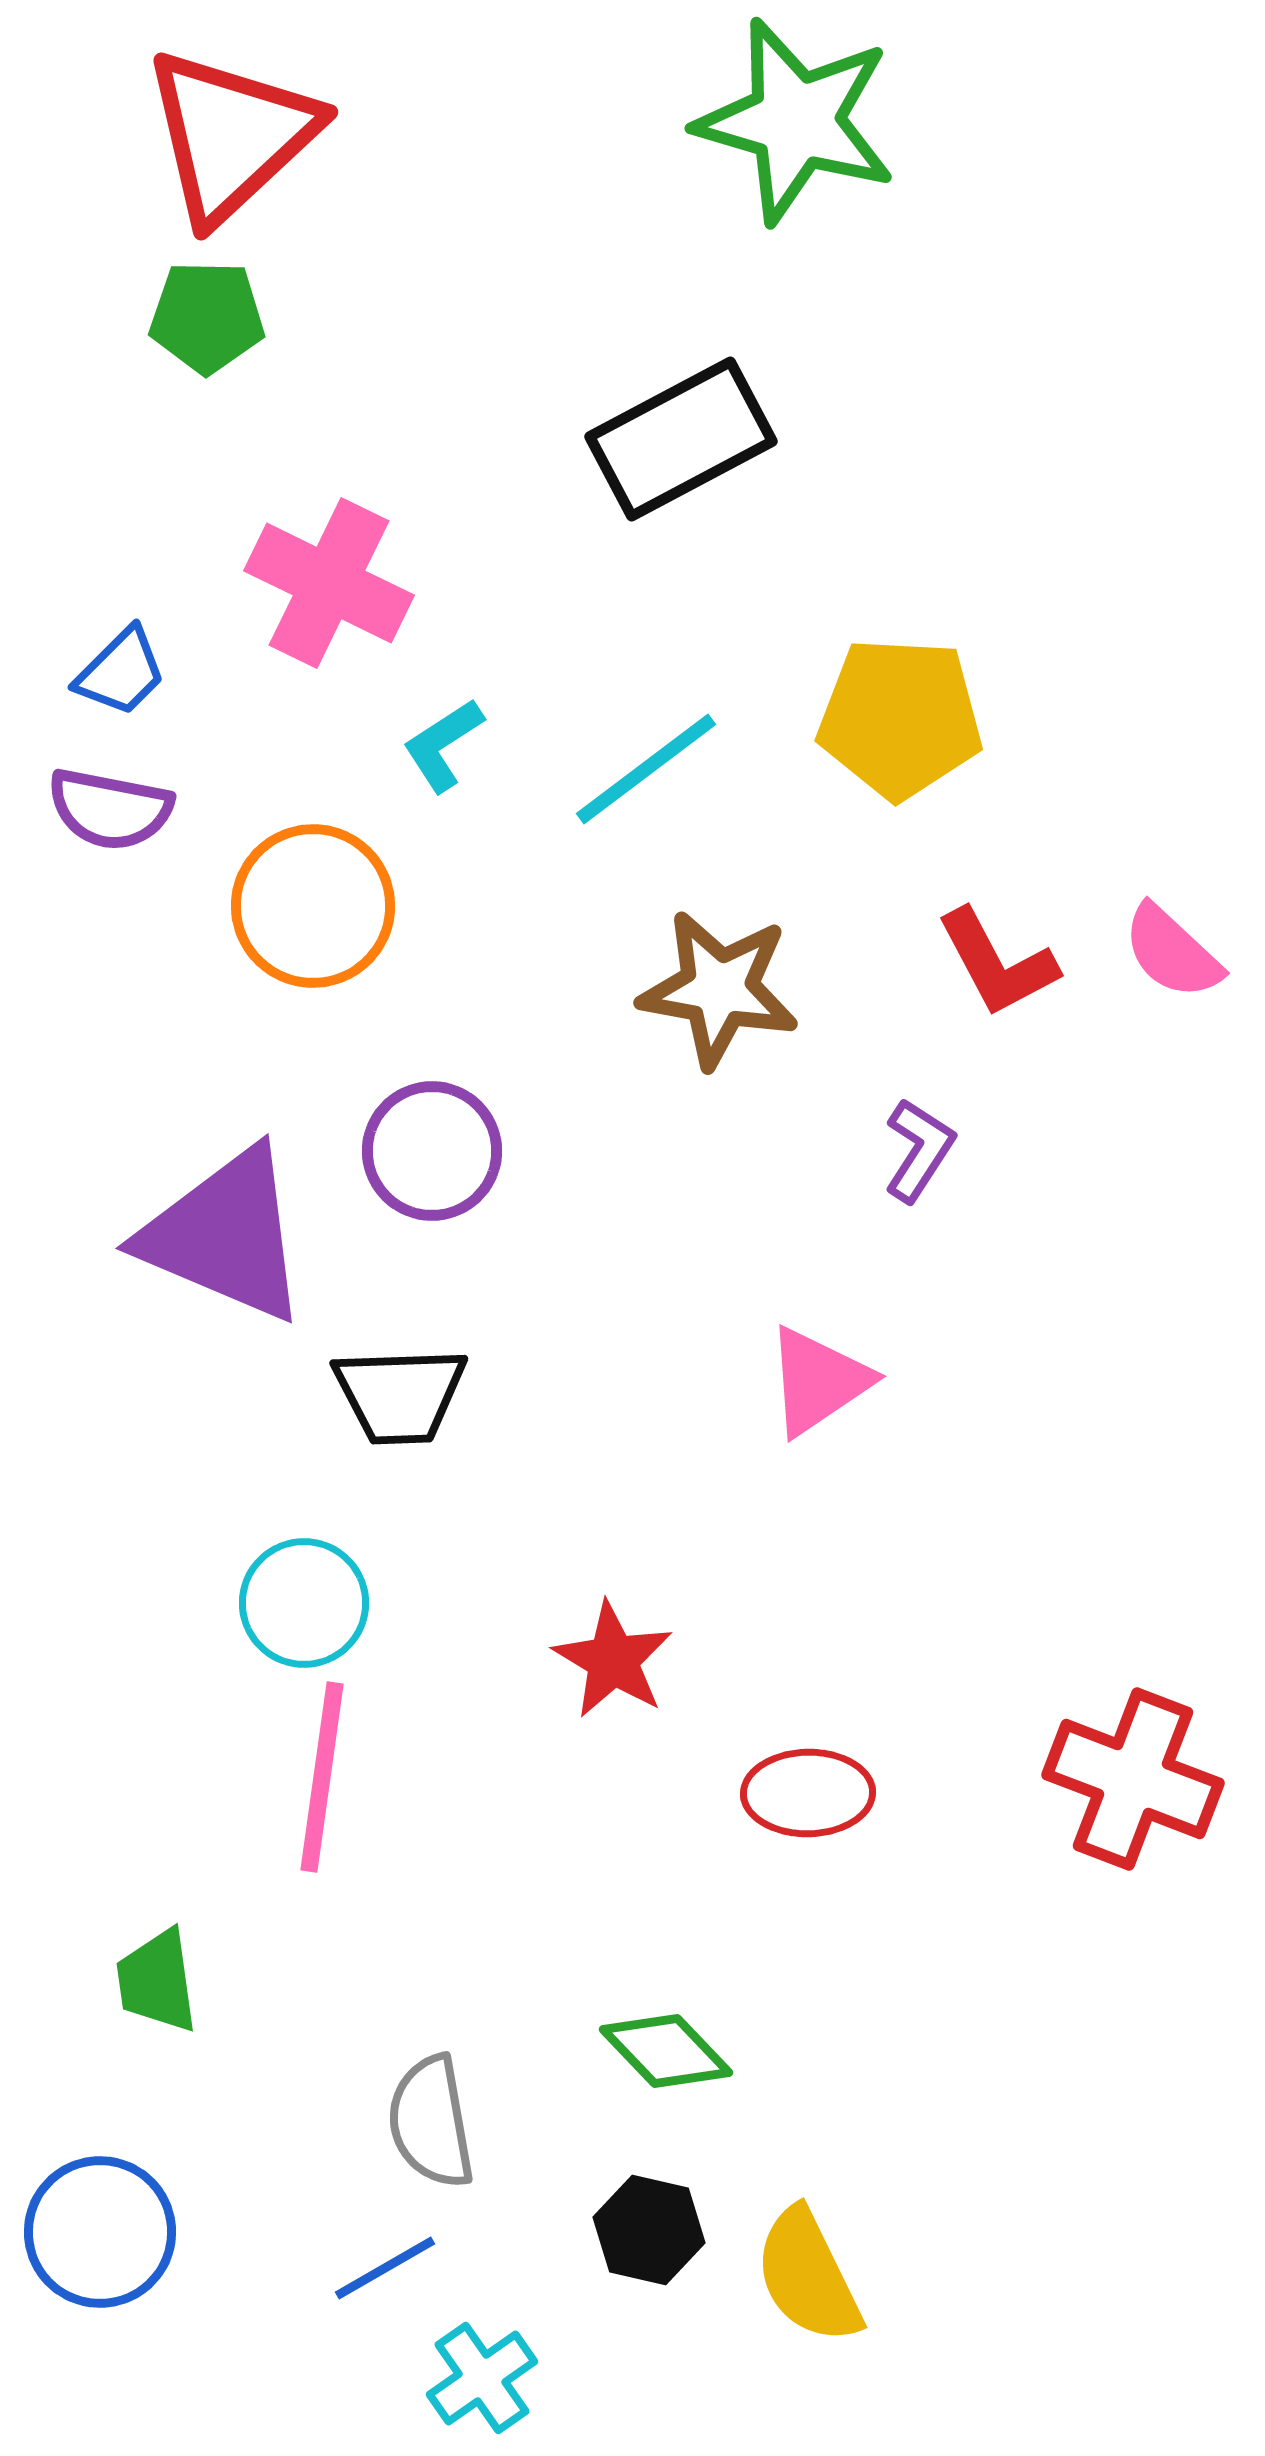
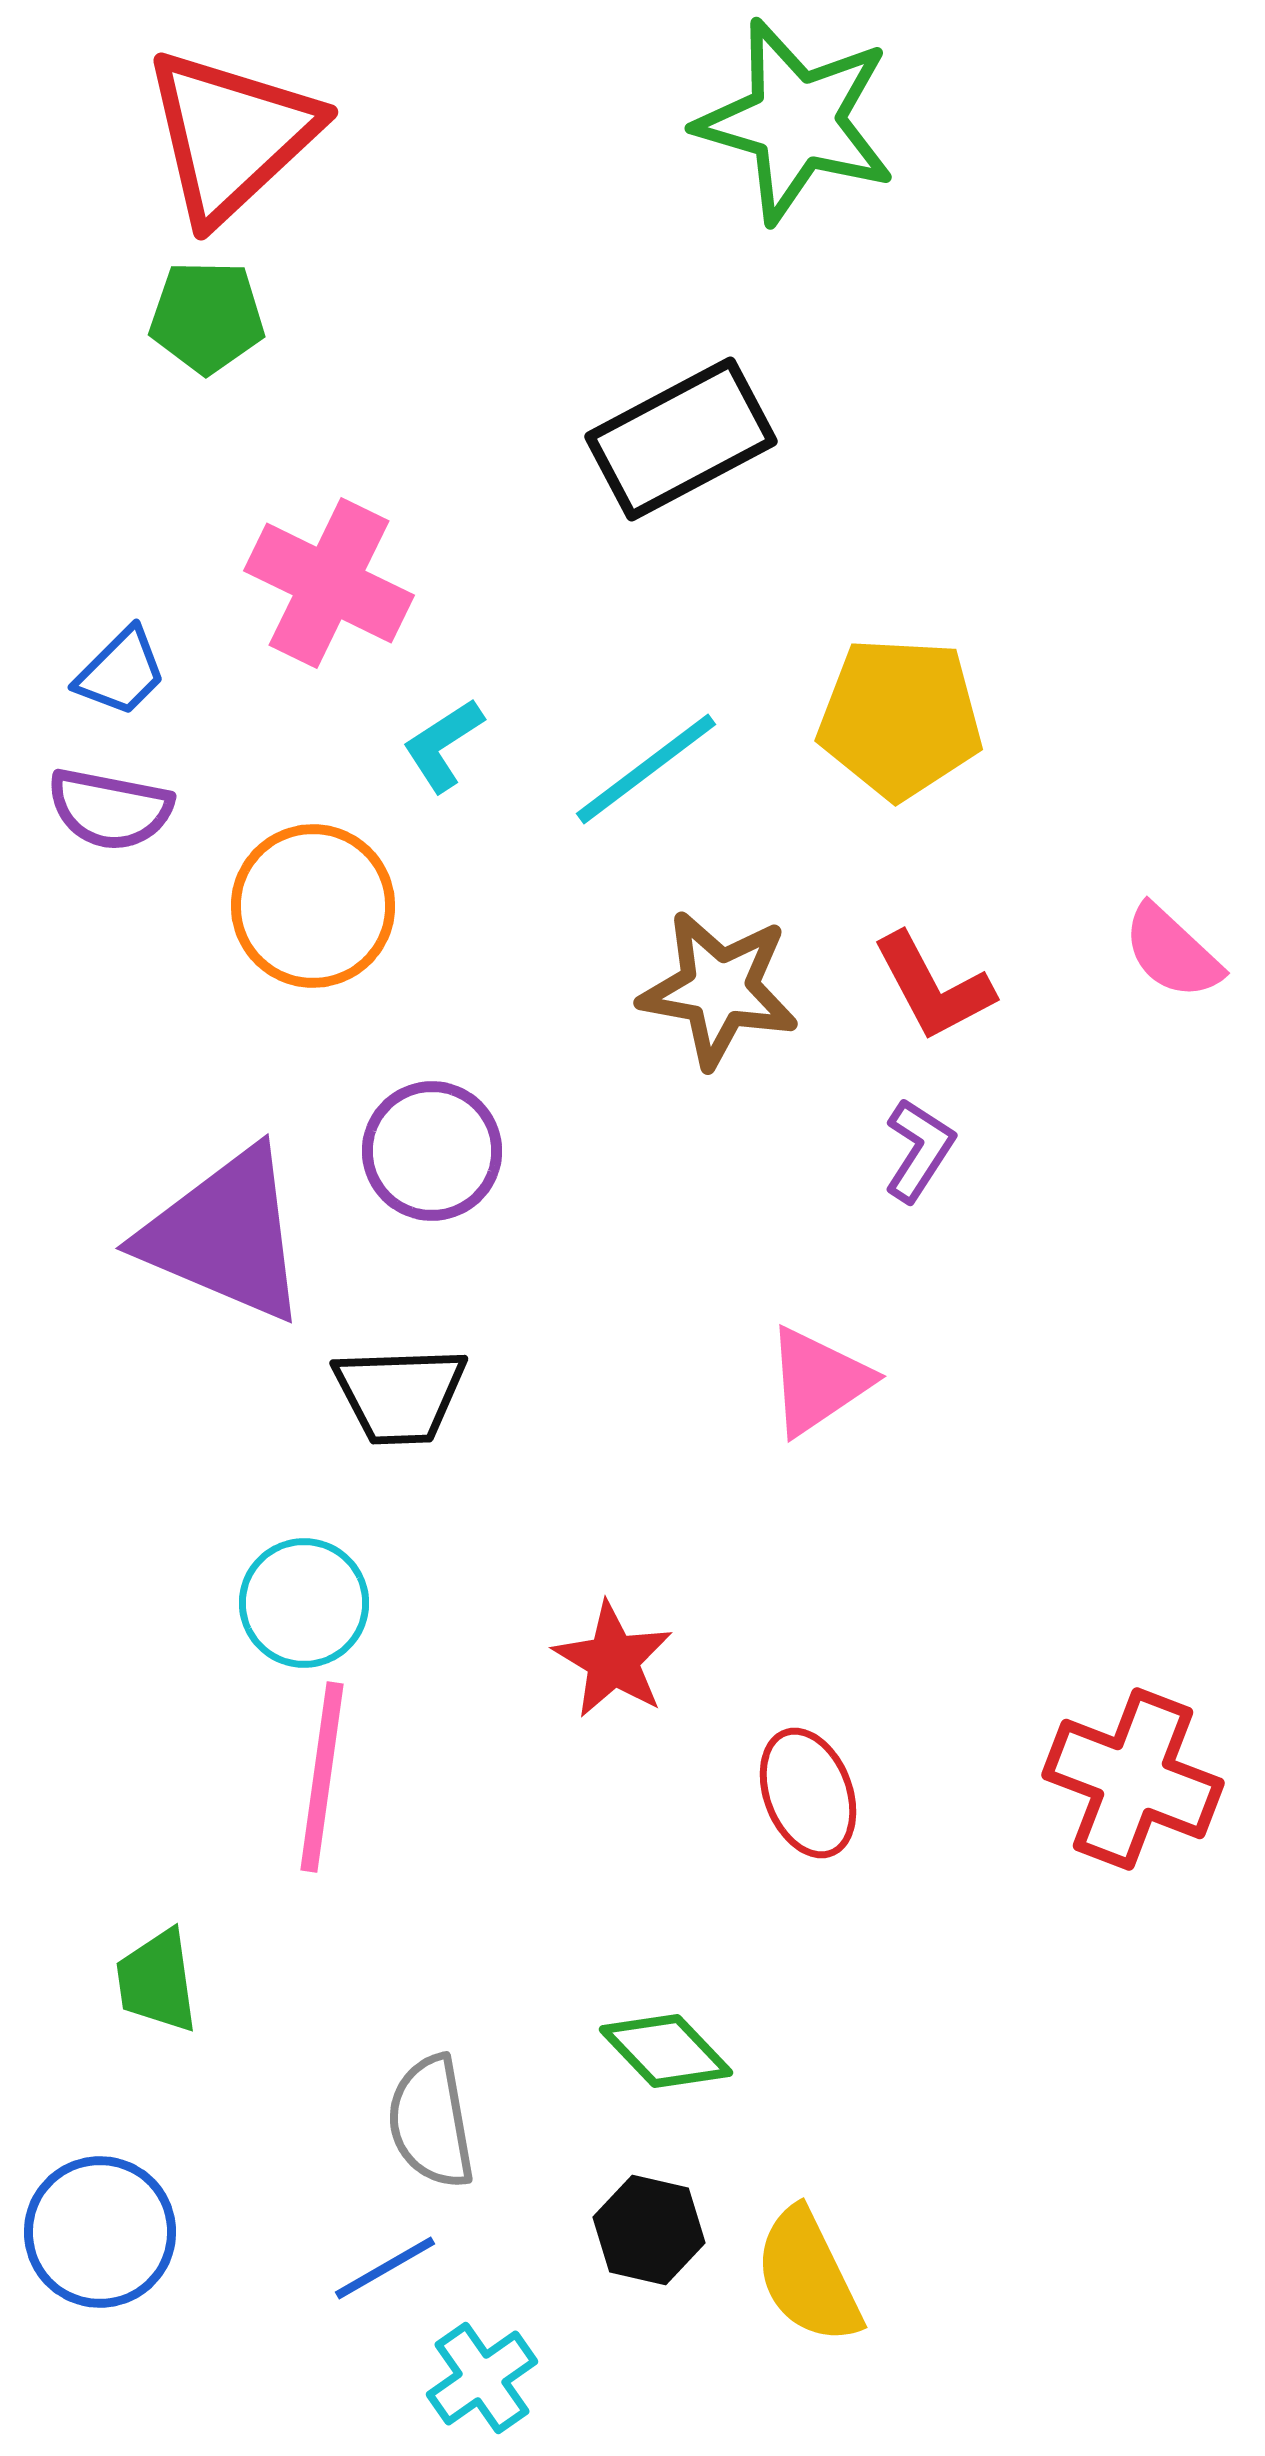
red L-shape: moved 64 px left, 24 px down
red ellipse: rotated 70 degrees clockwise
